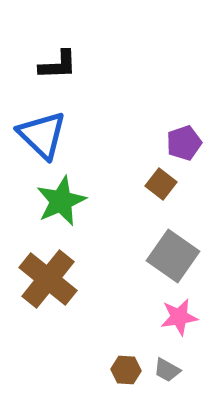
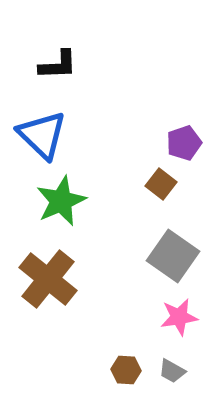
gray trapezoid: moved 5 px right, 1 px down
